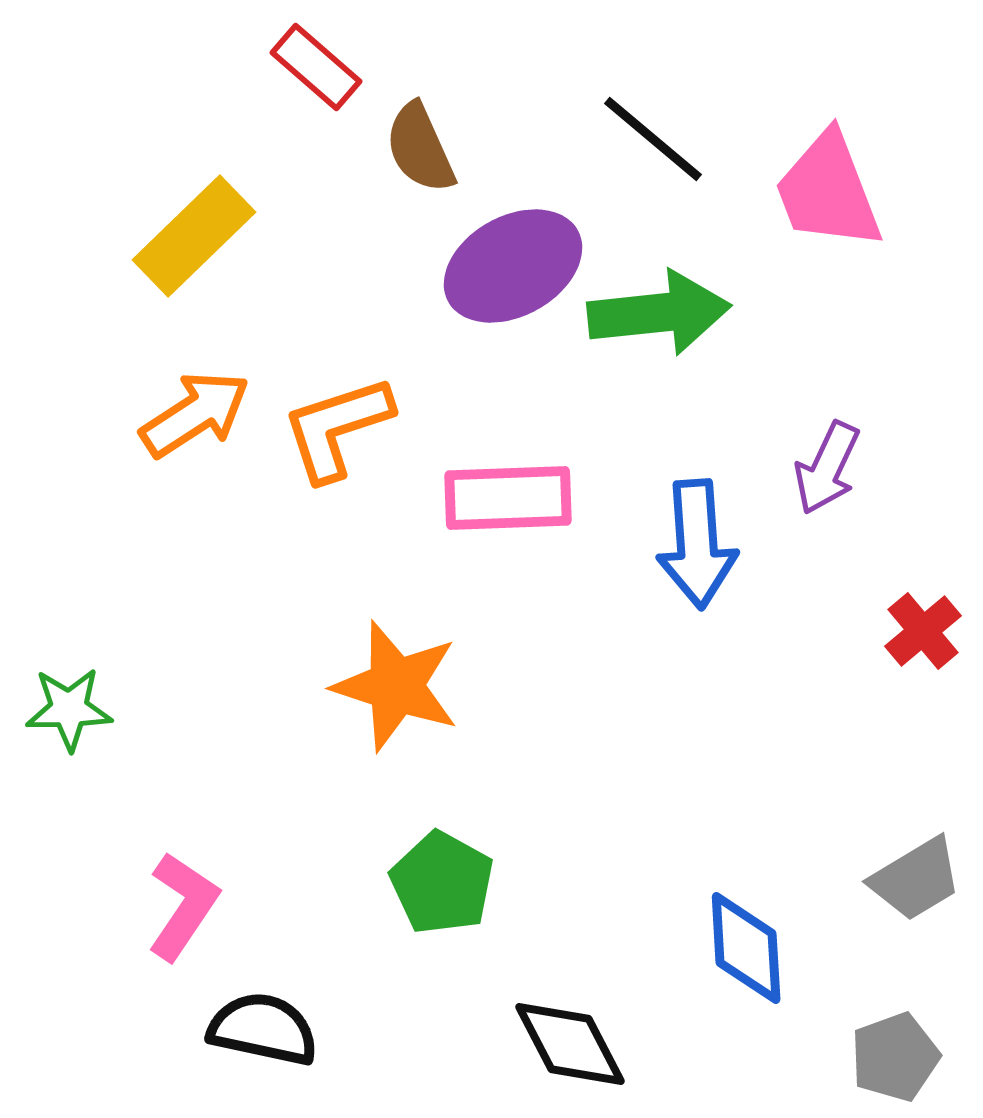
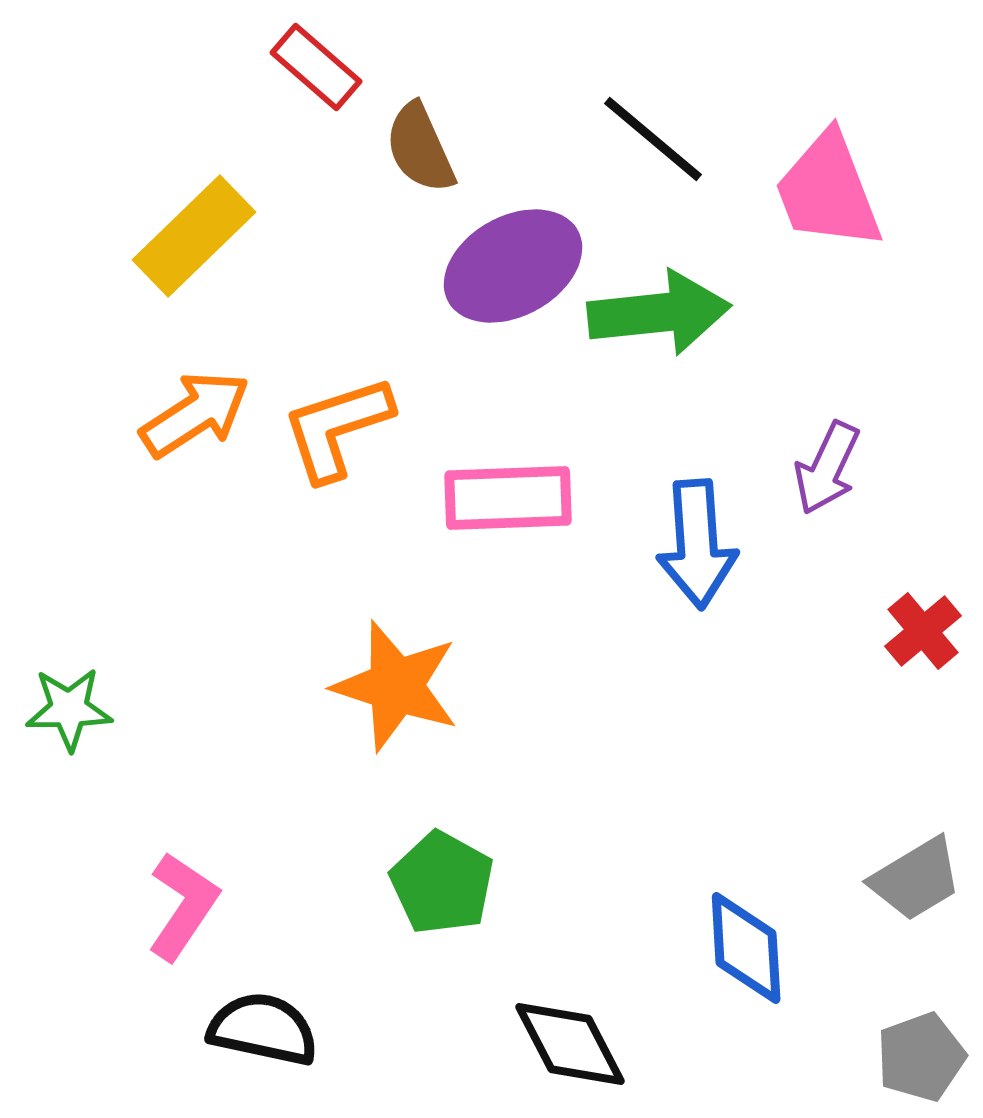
gray pentagon: moved 26 px right
